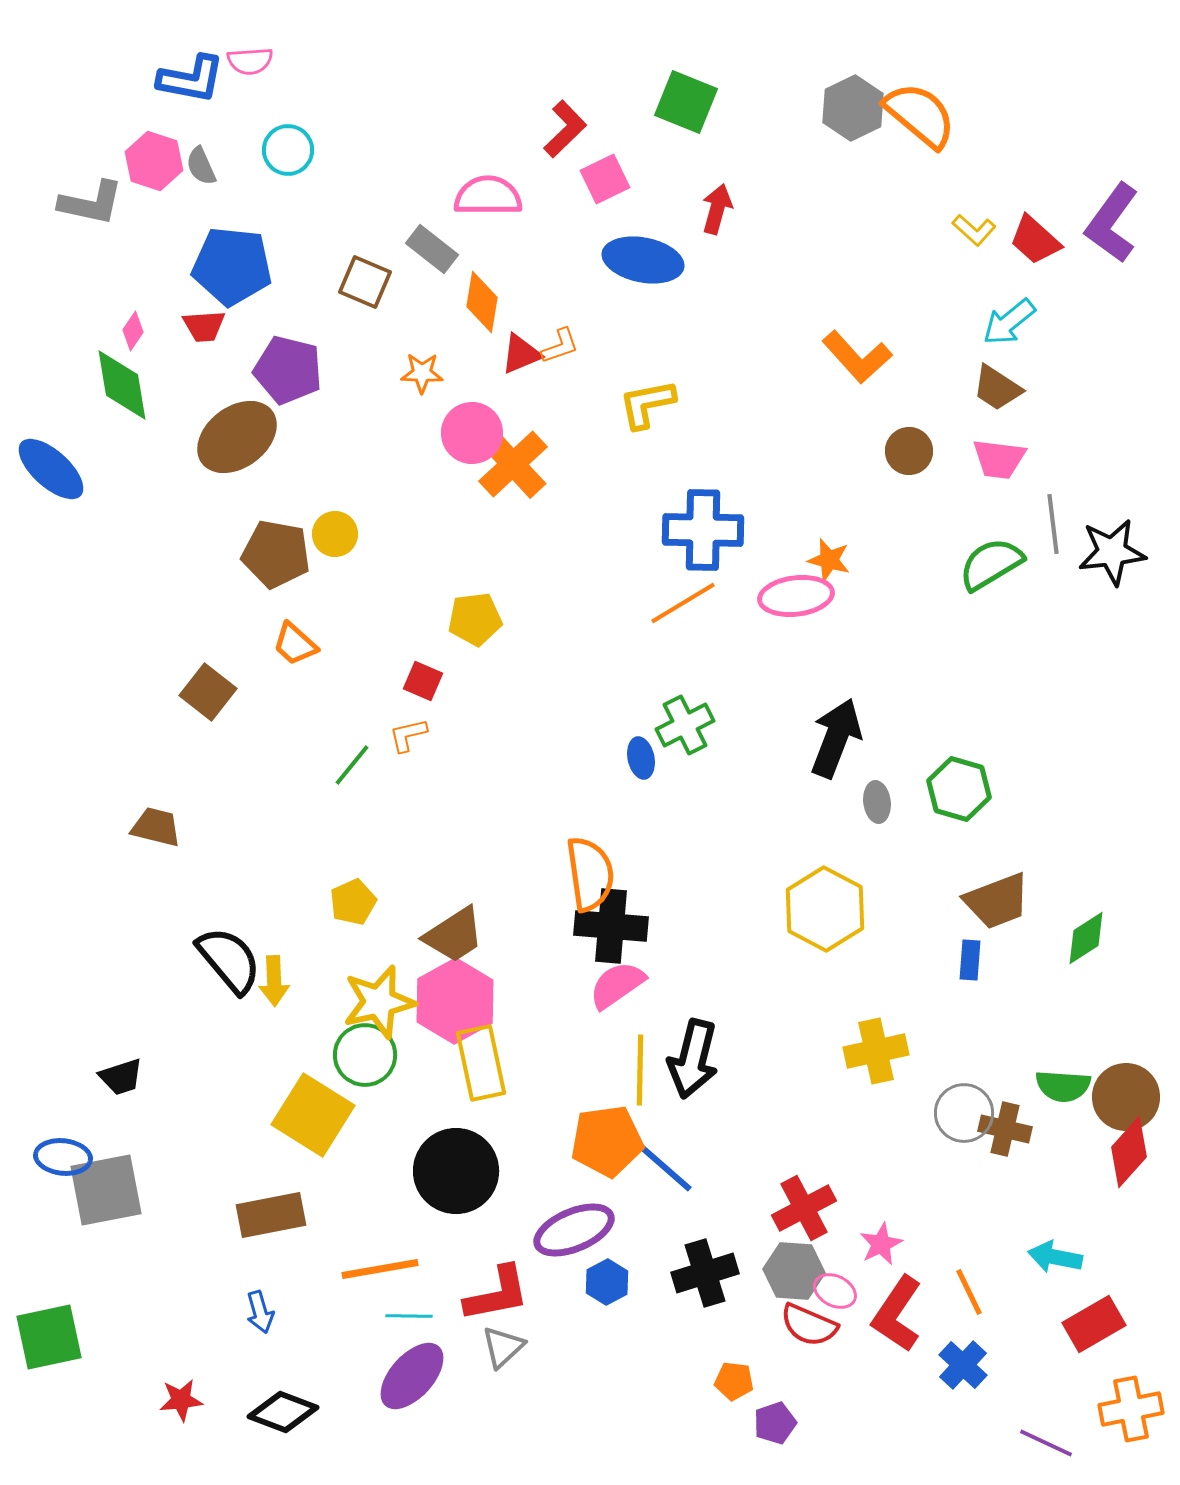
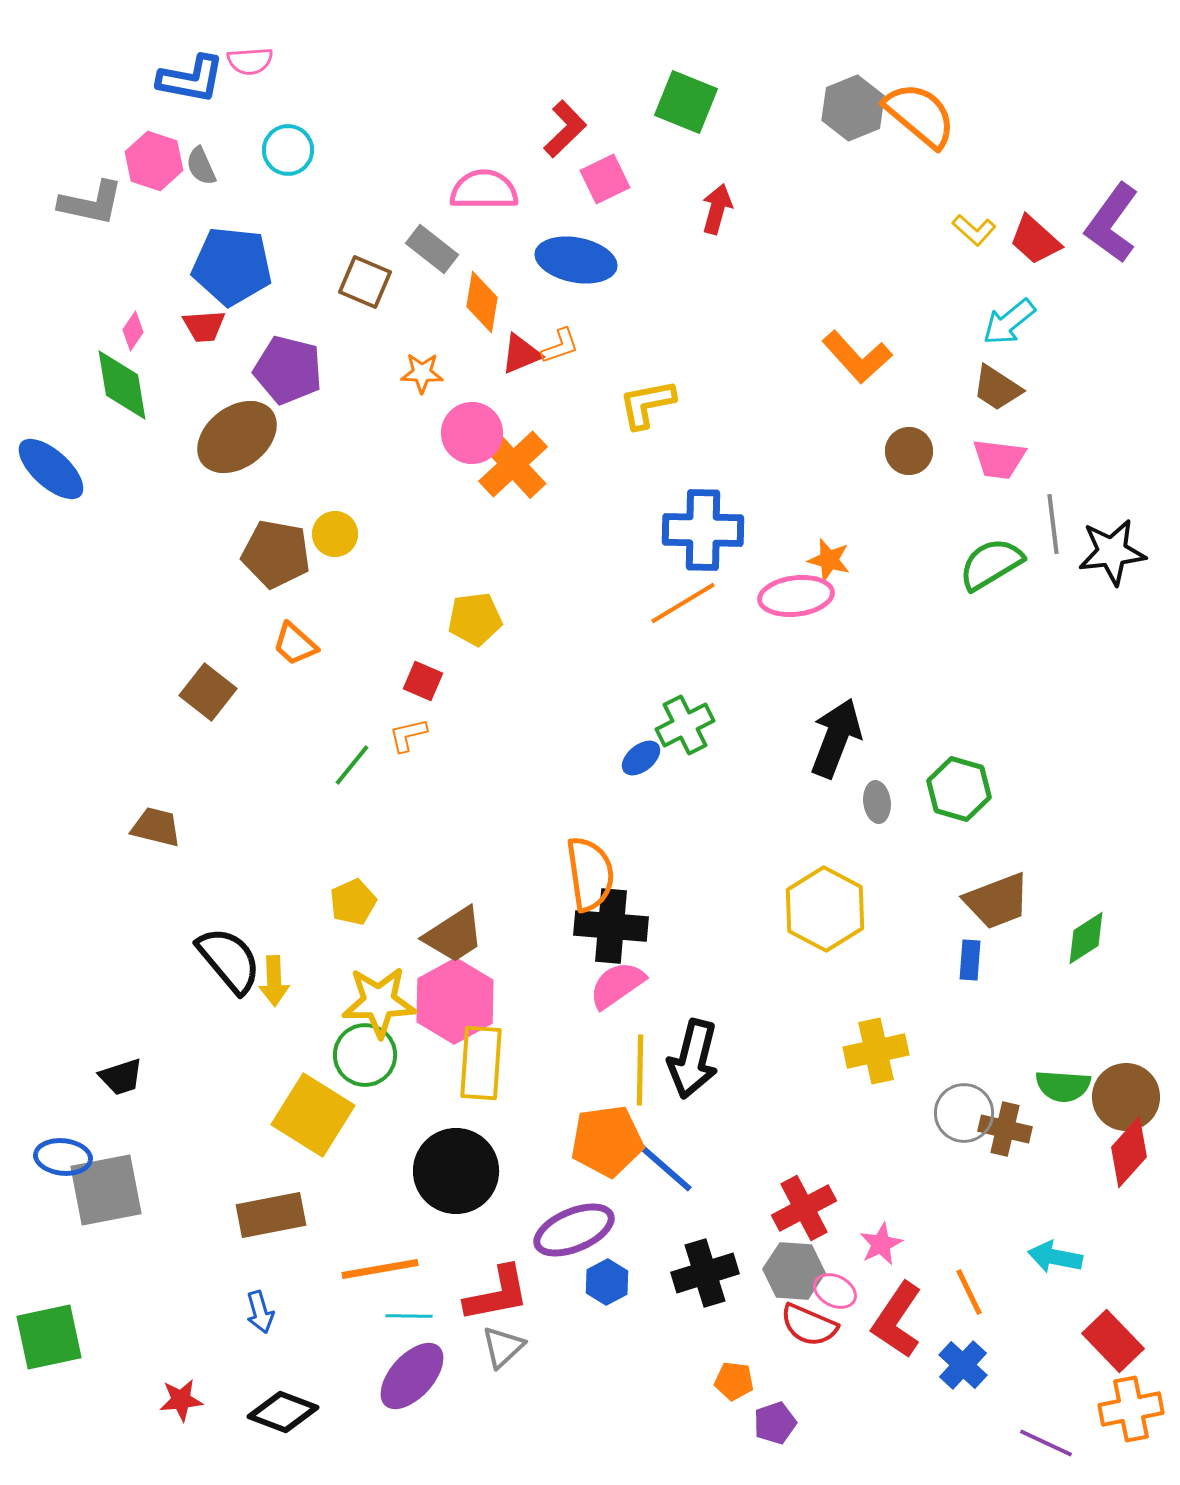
gray hexagon at (853, 108): rotated 4 degrees clockwise
pink semicircle at (488, 196): moved 4 px left, 6 px up
blue ellipse at (643, 260): moved 67 px left
blue ellipse at (641, 758): rotated 63 degrees clockwise
yellow star at (379, 1002): rotated 12 degrees clockwise
yellow rectangle at (481, 1063): rotated 16 degrees clockwise
red L-shape at (897, 1314): moved 6 px down
red rectangle at (1094, 1324): moved 19 px right, 17 px down; rotated 76 degrees clockwise
